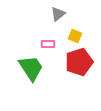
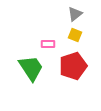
gray triangle: moved 17 px right
yellow square: moved 1 px up
red pentagon: moved 6 px left, 4 px down
